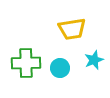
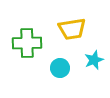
green cross: moved 1 px right, 20 px up
